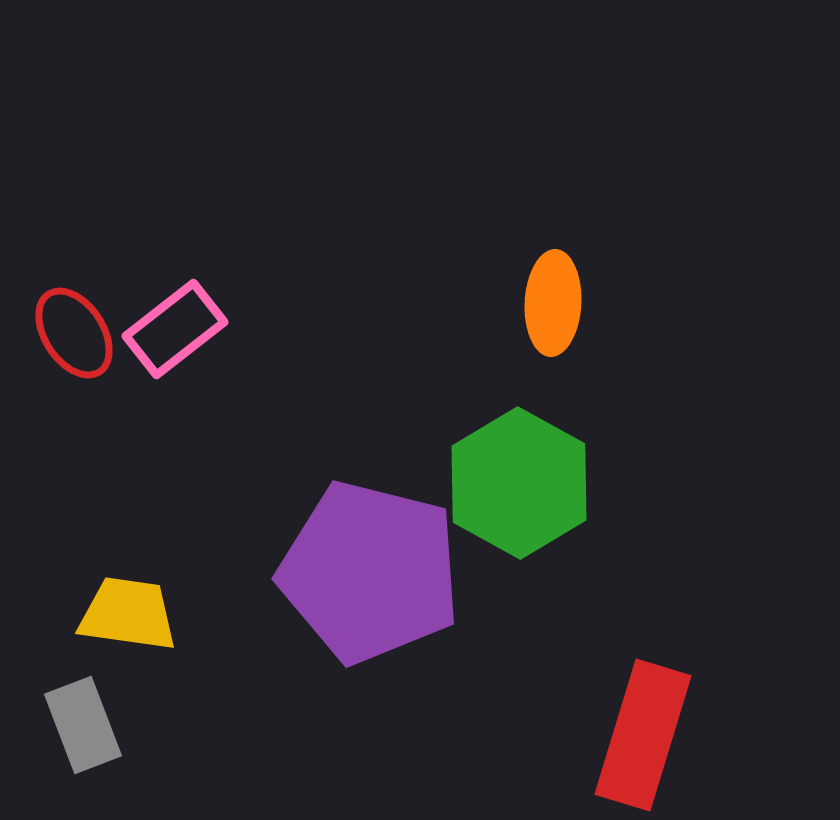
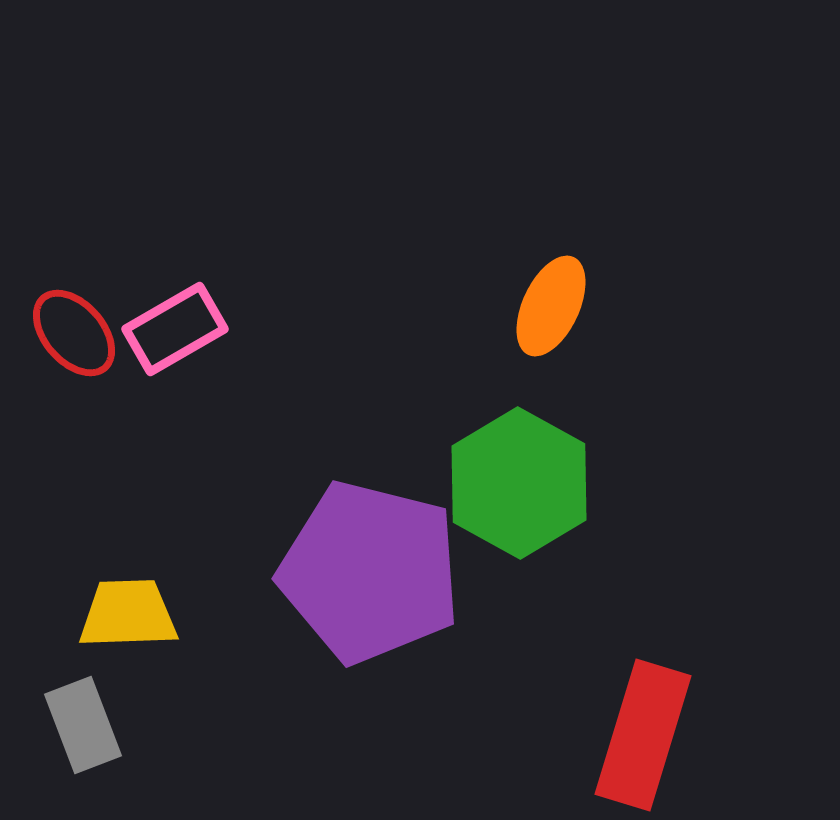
orange ellipse: moved 2 px left, 3 px down; rotated 22 degrees clockwise
pink rectangle: rotated 8 degrees clockwise
red ellipse: rotated 8 degrees counterclockwise
yellow trapezoid: rotated 10 degrees counterclockwise
